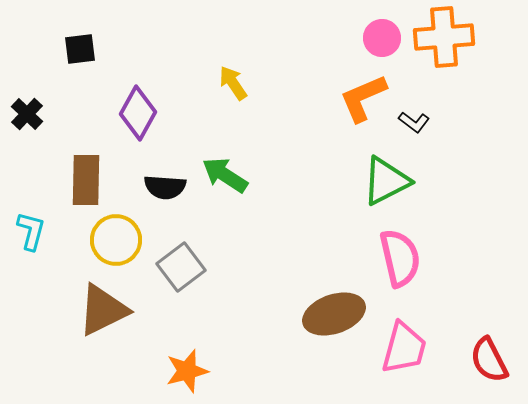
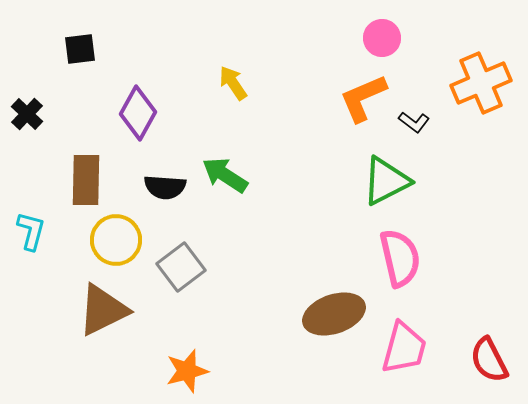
orange cross: moved 37 px right, 46 px down; rotated 18 degrees counterclockwise
